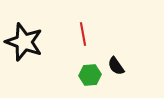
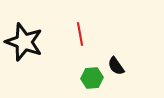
red line: moved 3 px left
green hexagon: moved 2 px right, 3 px down
